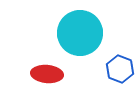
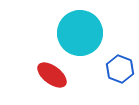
red ellipse: moved 5 px right, 1 px down; rotated 32 degrees clockwise
